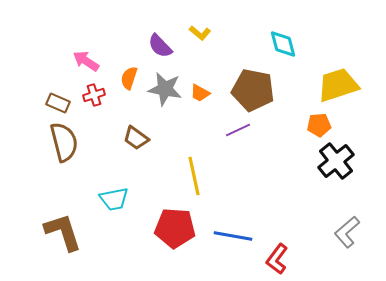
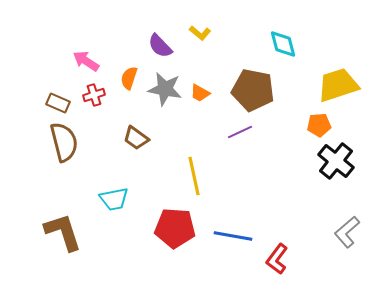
purple line: moved 2 px right, 2 px down
black cross: rotated 12 degrees counterclockwise
